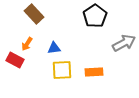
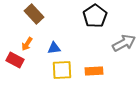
orange rectangle: moved 1 px up
